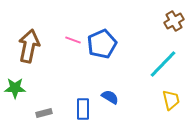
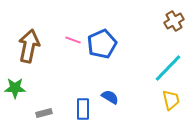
cyan line: moved 5 px right, 4 px down
